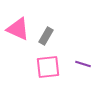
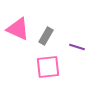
purple line: moved 6 px left, 17 px up
